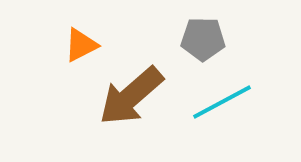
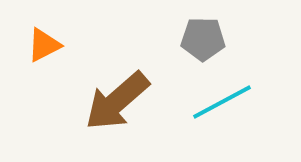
orange triangle: moved 37 px left
brown arrow: moved 14 px left, 5 px down
